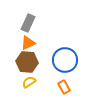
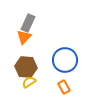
orange triangle: moved 4 px left, 6 px up; rotated 21 degrees counterclockwise
brown hexagon: moved 1 px left, 5 px down
